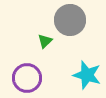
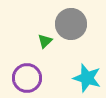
gray circle: moved 1 px right, 4 px down
cyan star: moved 3 px down
